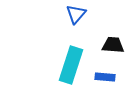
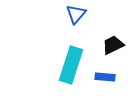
black trapezoid: rotated 30 degrees counterclockwise
